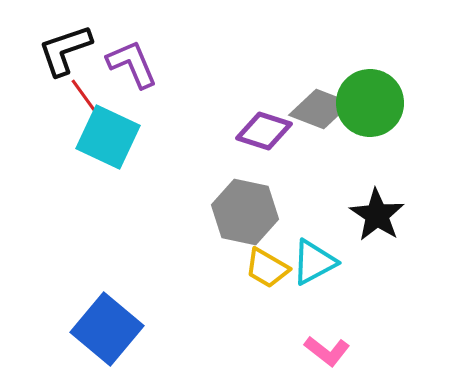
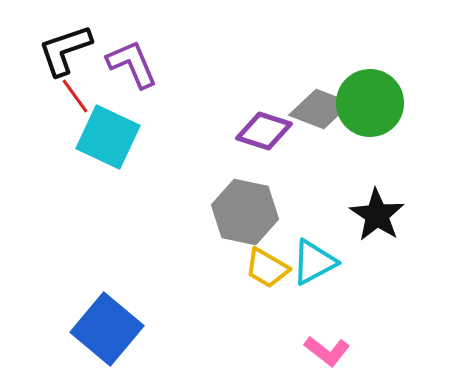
red line: moved 9 px left
